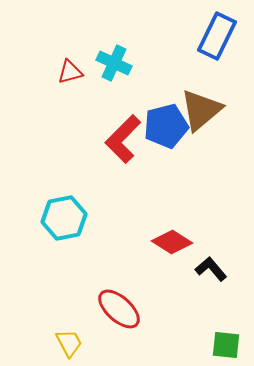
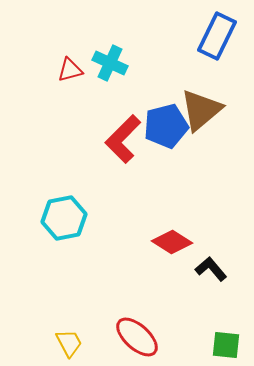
cyan cross: moved 4 px left
red triangle: moved 2 px up
red ellipse: moved 18 px right, 28 px down
